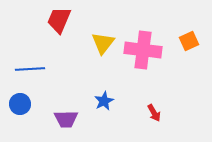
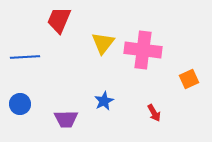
orange square: moved 38 px down
blue line: moved 5 px left, 12 px up
